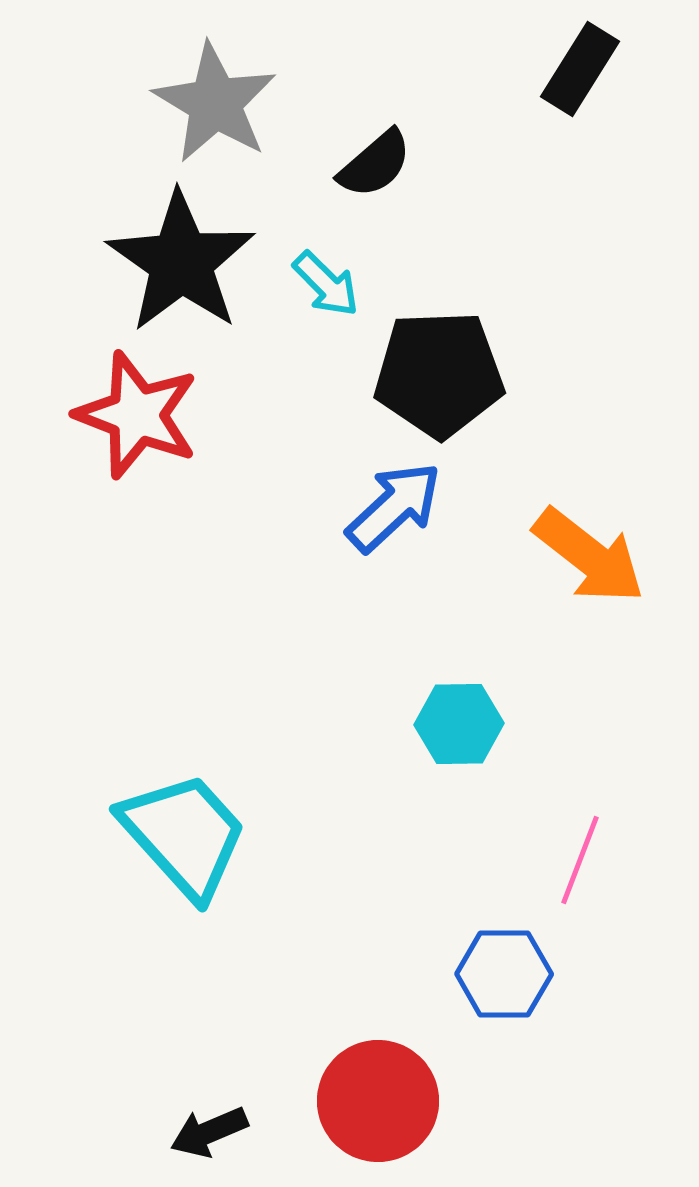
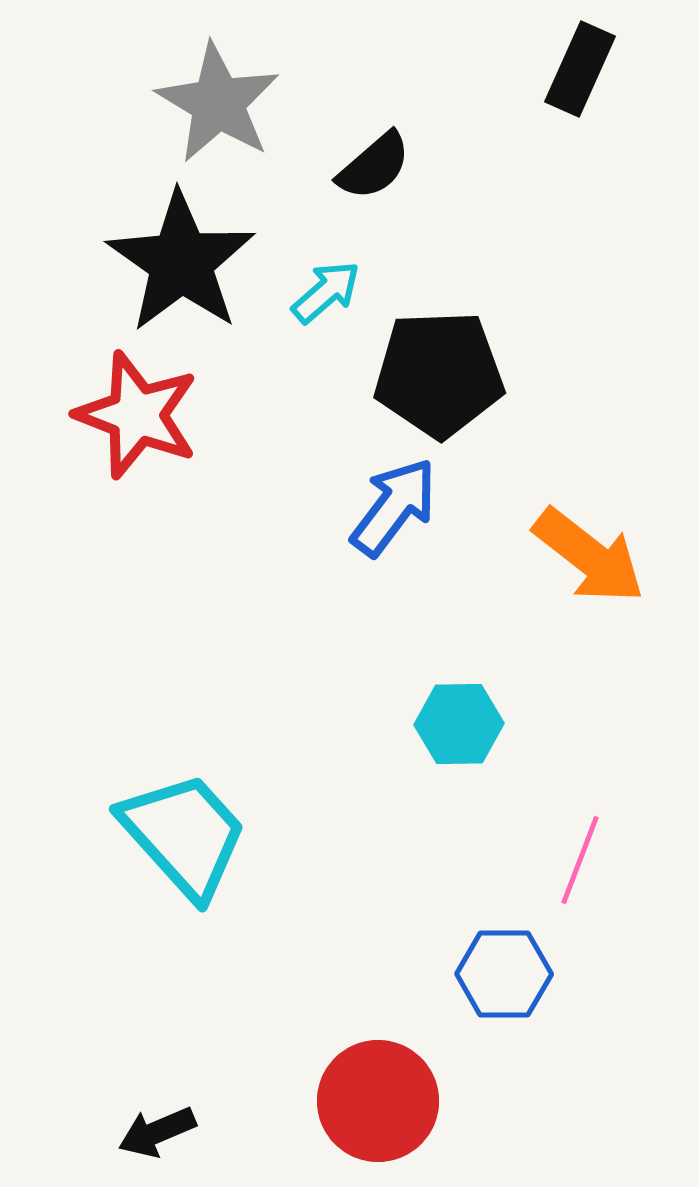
black rectangle: rotated 8 degrees counterclockwise
gray star: moved 3 px right
black semicircle: moved 1 px left, 2 px down
cyan arrow: moved 8 px down; rotated 86 degrees counterclockwise
blue arrow: rotated 10 degrees counterclockwise
black arrow: moved 52 px left
